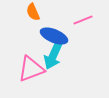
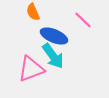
pink line: rotated 66 degrees clockwise
cyan arrow: rotated 60 degrees counterclockwise
